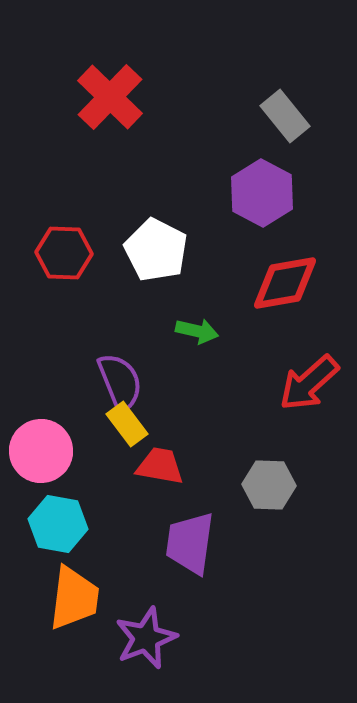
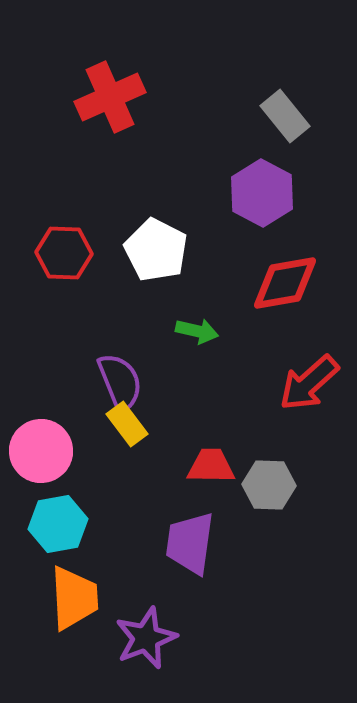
red cross: rotated 22 degrees clockwise
red trapezoid: moved 51 px right; rotated 9 degrees counterclockwise
cyan hexagon: rotated 20 degrees counterclockwise
orange trapezoid: rotated 10 degrees counterclockwise
